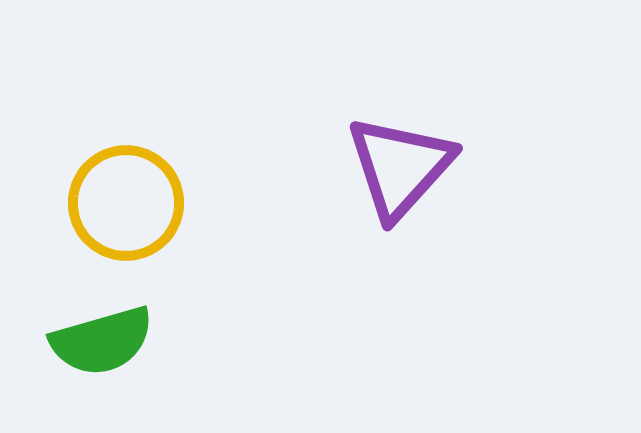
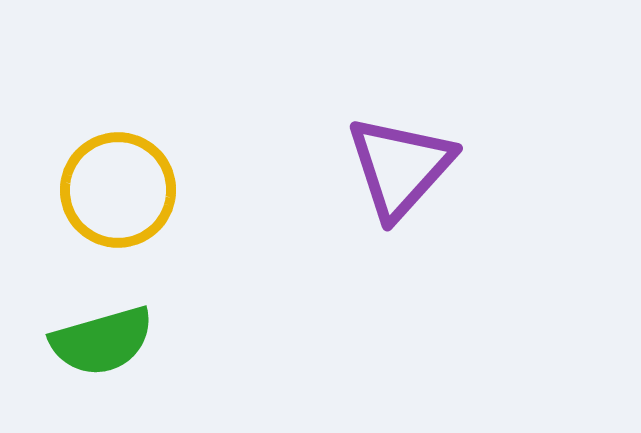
yellow circle: moved 8 px left, 13 px up
